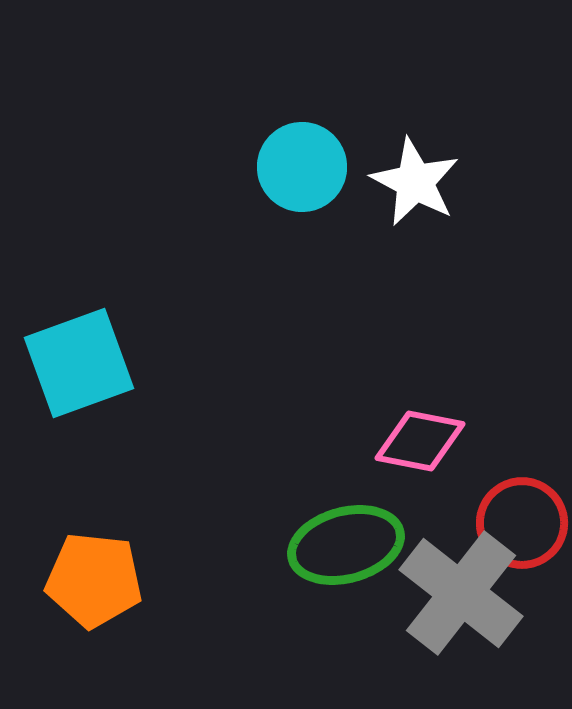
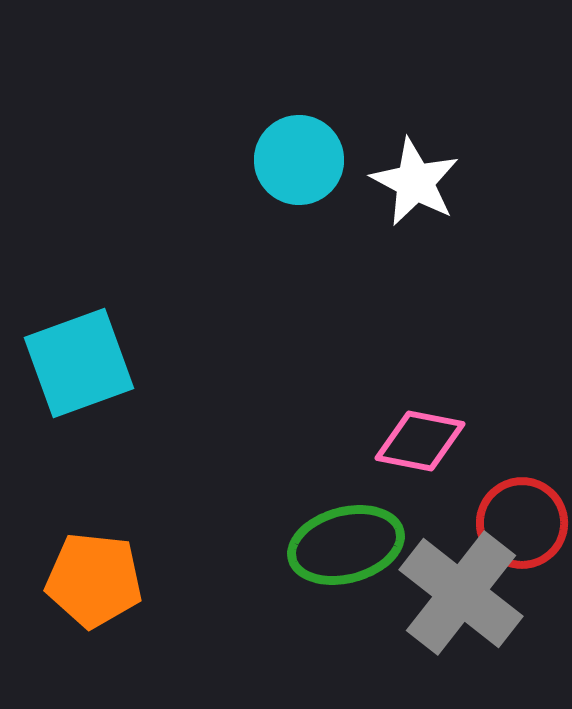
cyan circle: moved 3 px left, 7 px up
